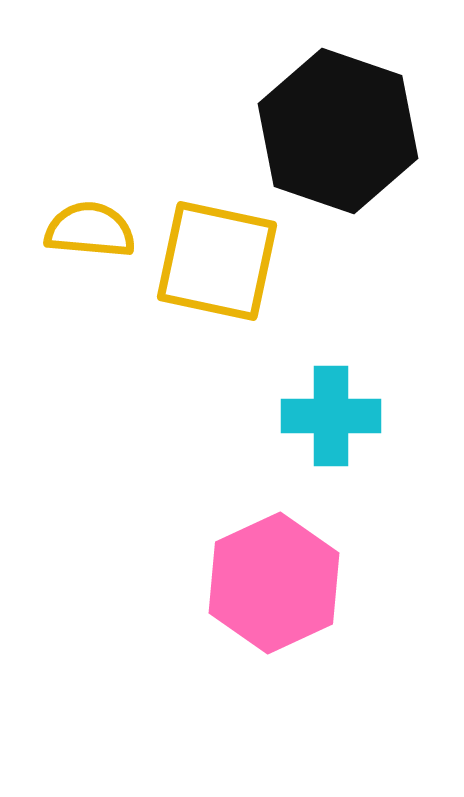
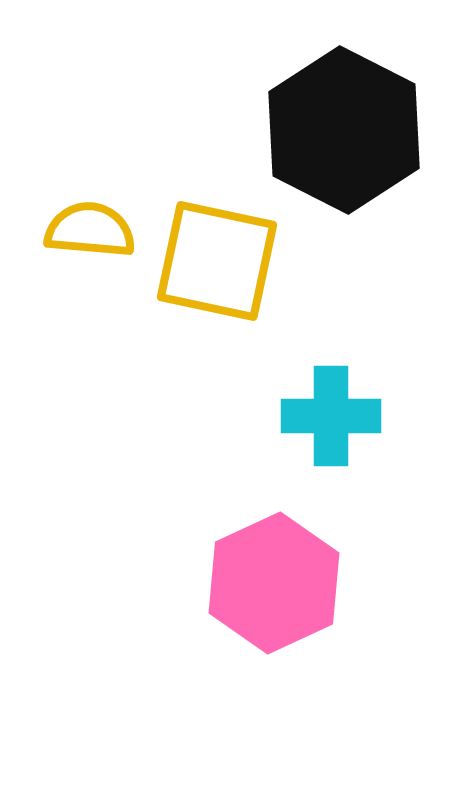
black hexagon: moved 6 px right, 1 px up; rotated 8 degrees clockwise
